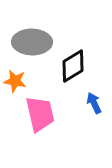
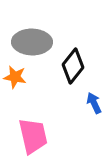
black diamond: rotated 20 degrees counterclockwise
orange star: moved 4 px up
pink trapezoid: moved 7 px left, 22 px down
